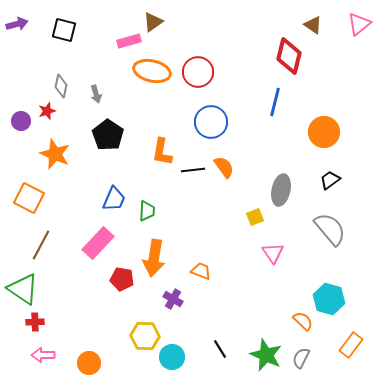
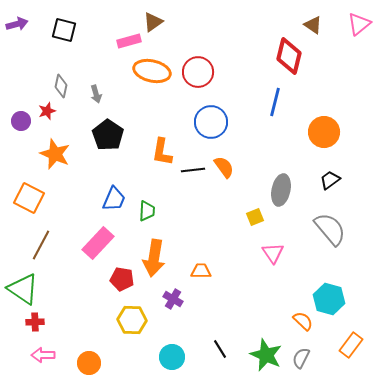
orange trapezoid at (201, 271): rotated 20 degrees counterclockwise
yellow hexagon at (145, 336): moved 13 px left, 16 px up
